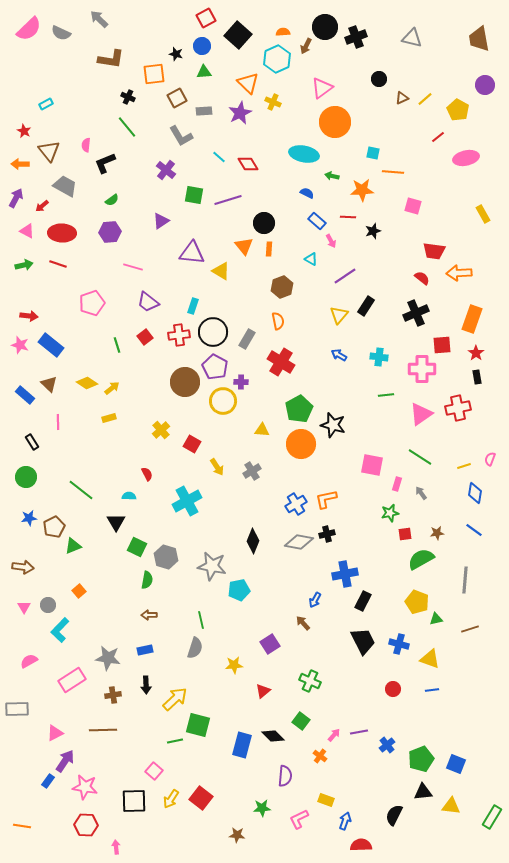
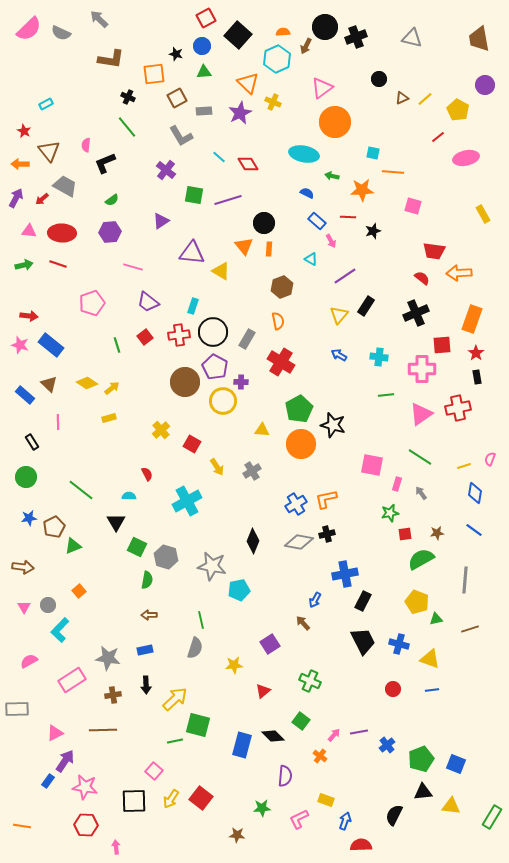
red arrow at (42, 206): moved 7 px up
pink triangle at (27, 231): moved 2 px right; rotated 21 degrees counterclockwise
